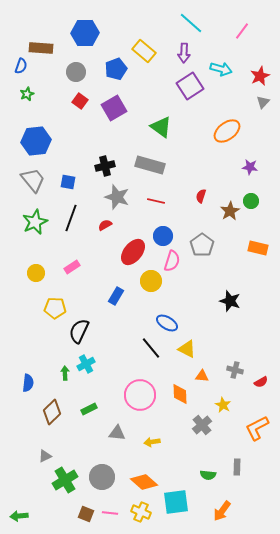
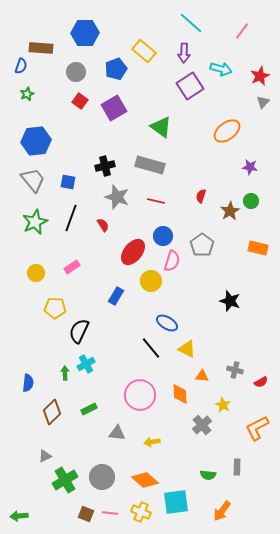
red semicircle at (105, 225): moved 2 px left; rotated 88 degrees clockwise
orange diamond at (144, 482): moved 1 px right, 2 px up
